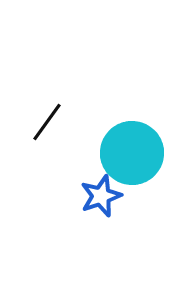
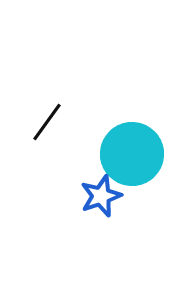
cyan circle: moved 1 px down
